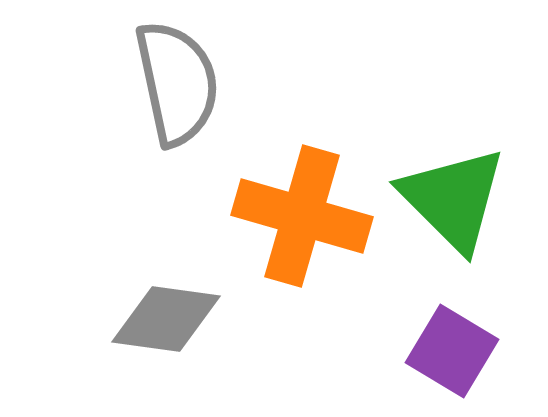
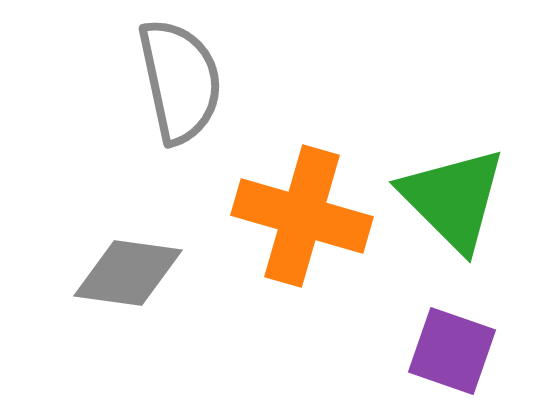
gray semicircle: moved 3 px right, 2 px up
gray diamond: moved 38 px left, 46 px up
purple square: rotated 12 degrees counterclockwise
